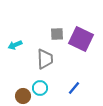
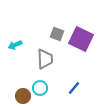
gray square: rotated 24 degrees clockwise
